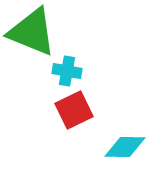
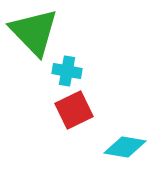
green triangle: moved 2 px right; rotated 24 degrees clockwise
cyan diamond: rotated 9 degrees clockwise
